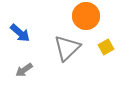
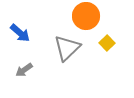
yellow square: moved 1 px right, 4 px up; rotated 14 degrees counterclockwise
